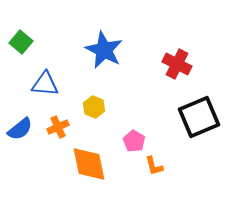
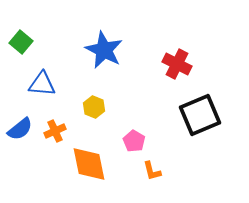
blue triangle: moved 3 px left
black square: moved 1 px right, 2 px up
orange cross: moved 3 px left, 4 px down
orange L-shape: moved 2 px left, 5 px down
